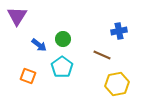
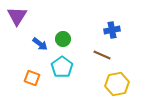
blue cross: moved 7 px left, 1 px up
blue arrow: moved 1 px right, 1 px up
orange square: moved 4 px right, 2 px down
